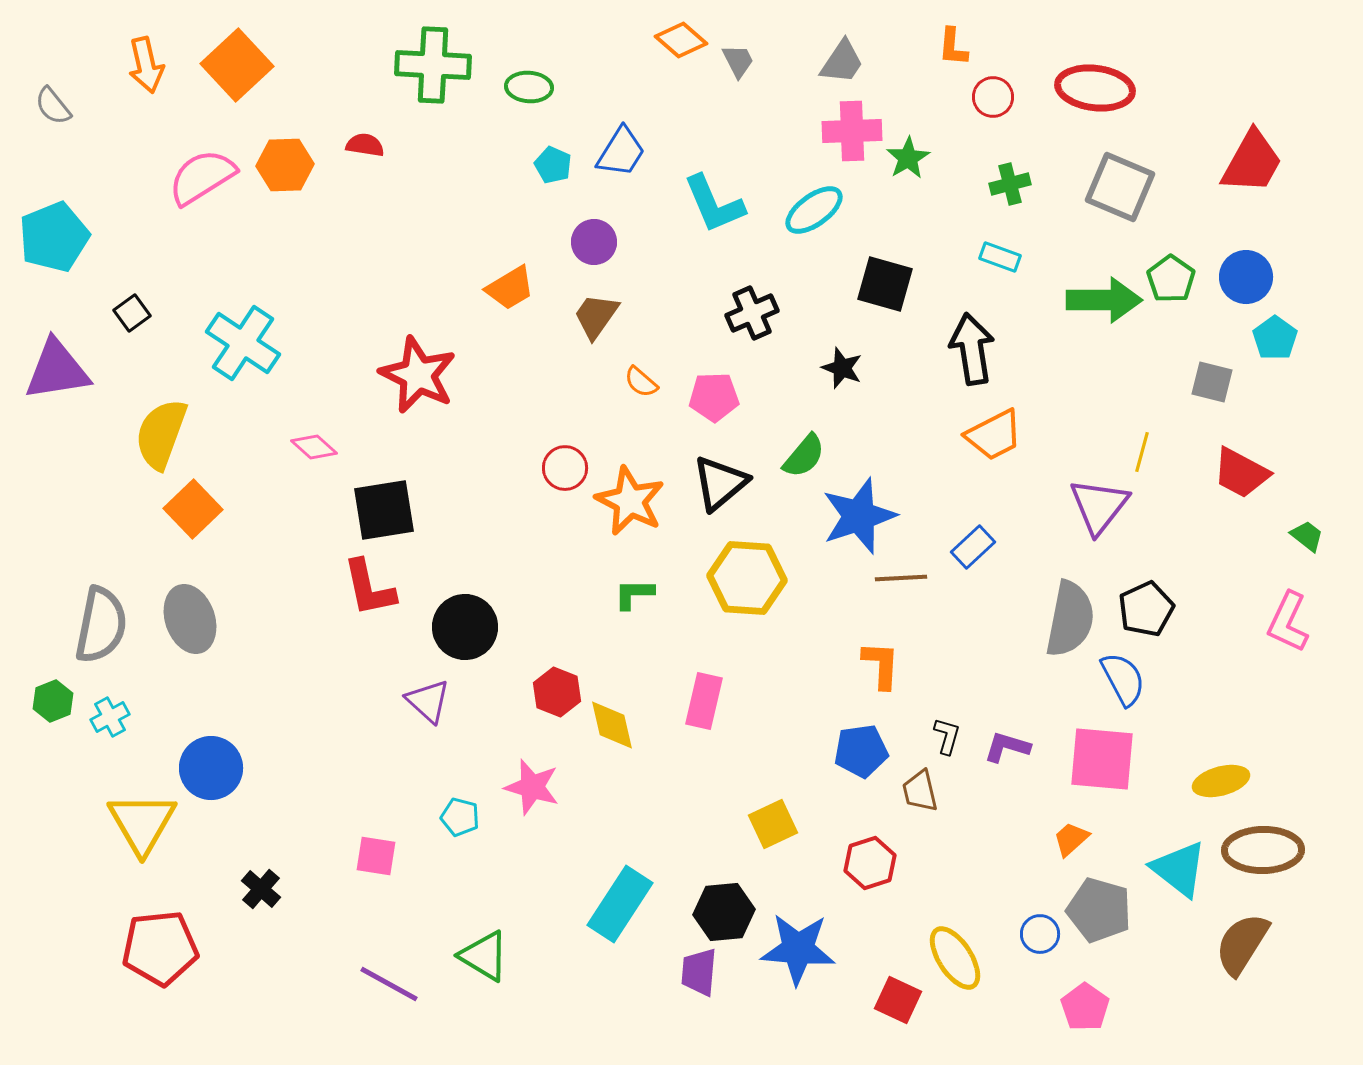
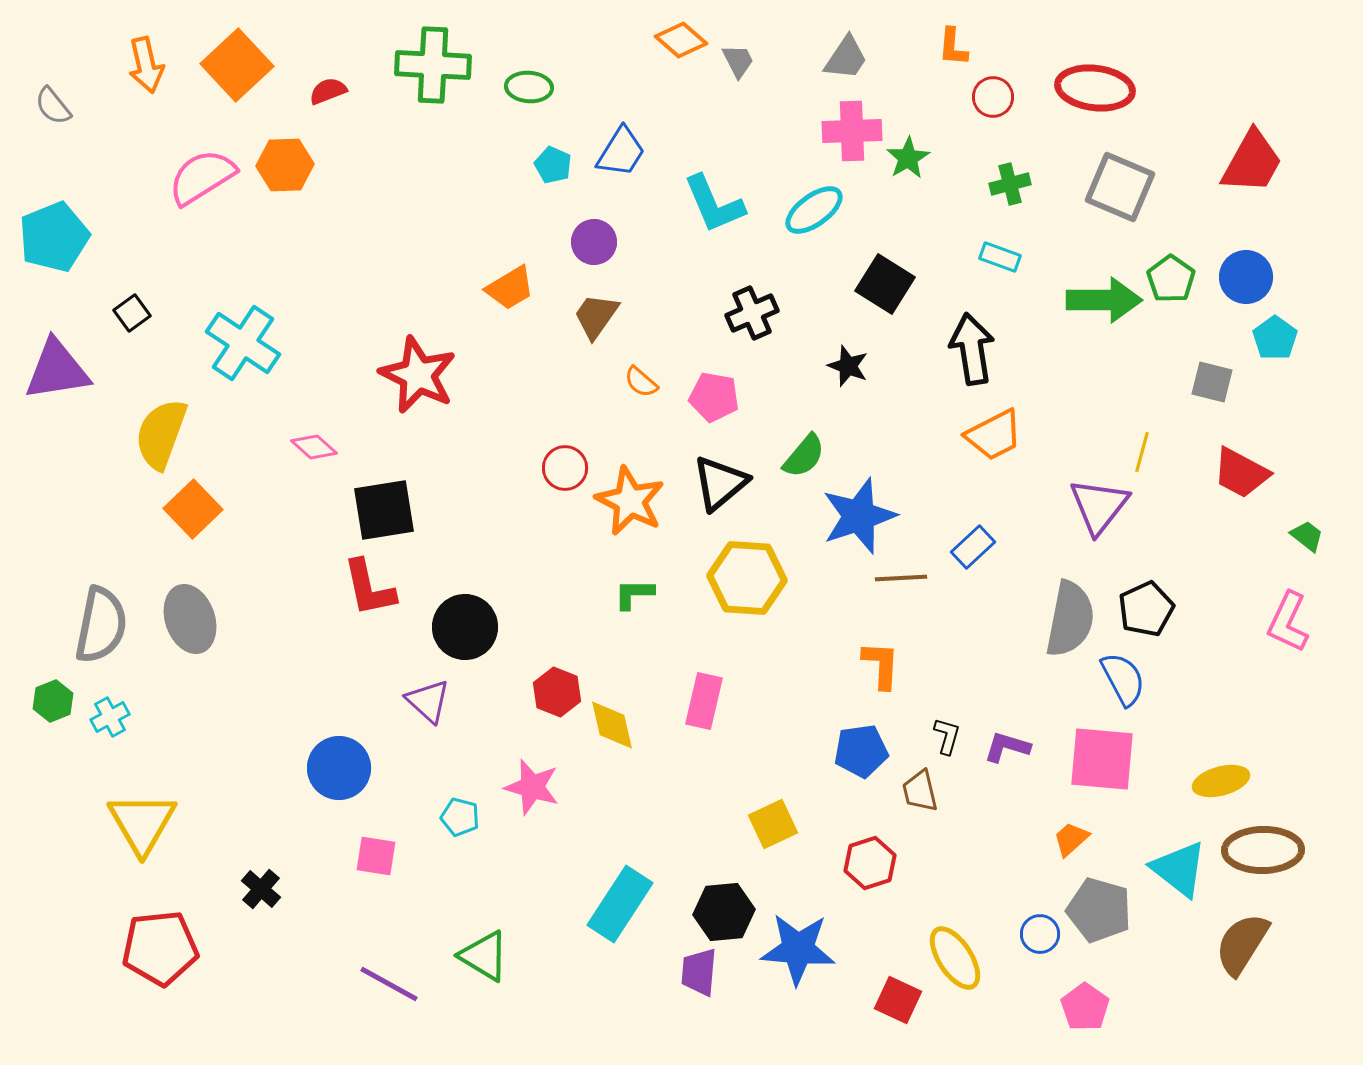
gray trapezoid at (842, 62): moved 4 px right, 4 px up
red semicircle at (365, 145): moved 37 px left, 54 px up; rotated 30 degrees counterclockwise
black square at (885, 284): rotated 16 degrees clockwise
black star at (842, 368): moved 6 px right, 2 px up
pink pentagon at (714, 397): rotated 12 degrees clockwise
blue circle at (211, 768): moved 128 px right
